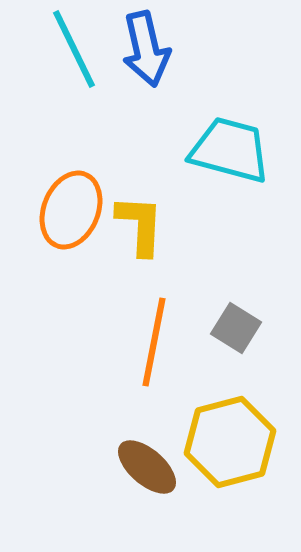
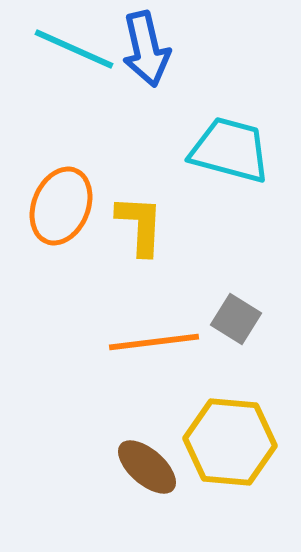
cyan line: rotated 40 degrees counterclockwise
orange ellipse: moved 10 px left, 4 px up
gray square: moved 9 px up
orange line: rotated 72 degrees clockwise
yellow hexagon: rotated 20 degrees clockwise
